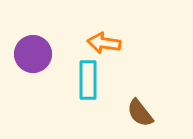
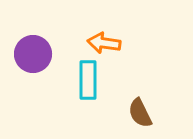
brown semicircle: rotated 12 degrees clockwise
